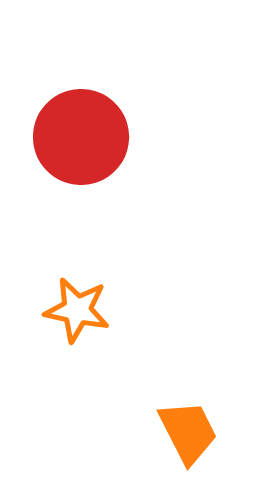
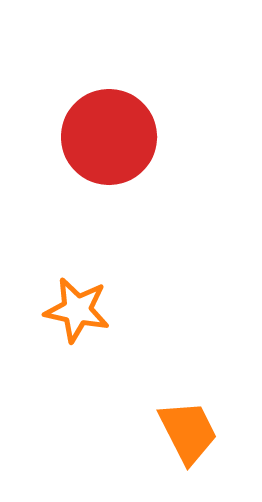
red circle: moved 28 px right
